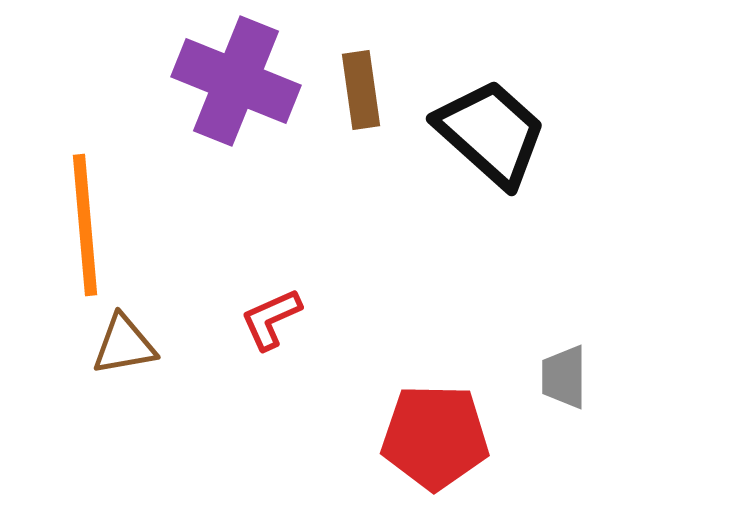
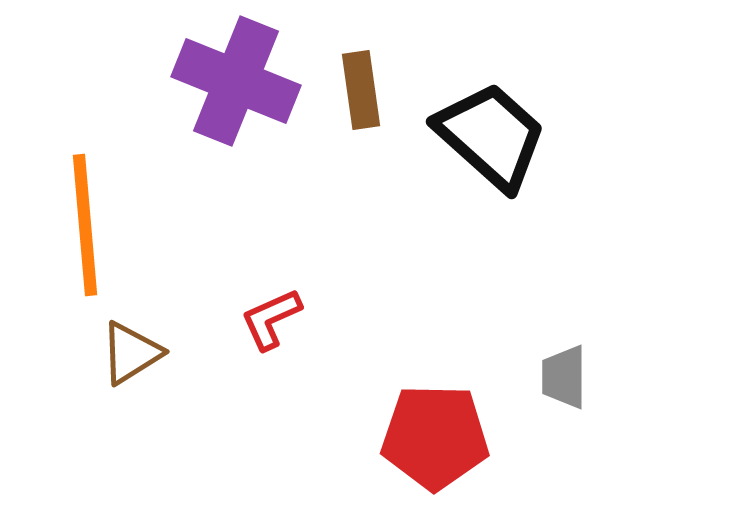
black trapezoid: moved 3 px down
brown triangle: moved 7 px right, 8 px down; rotated 22 degrees counterclockwise
